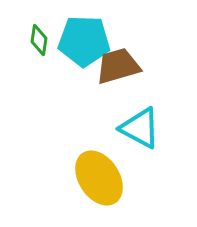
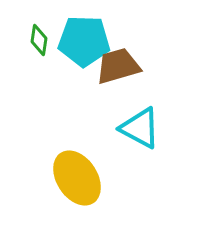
yellow ellipse: moved 22 px left
